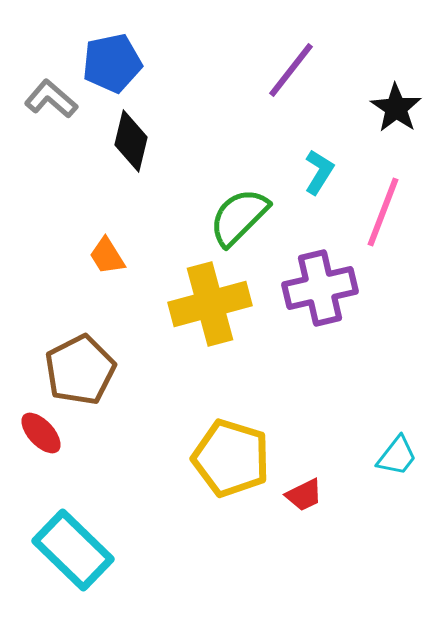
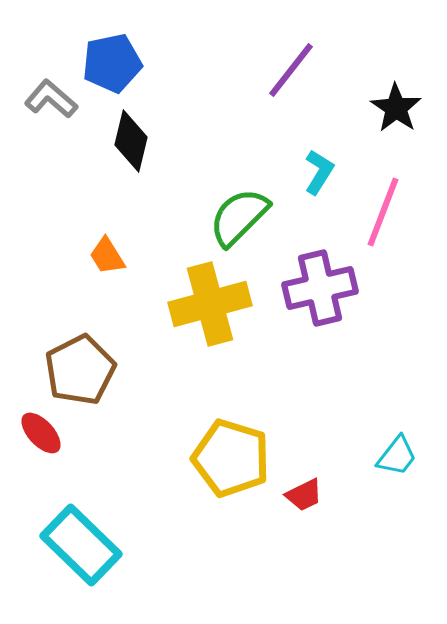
cyan rectangle: moved 8 px right, 5 px up
